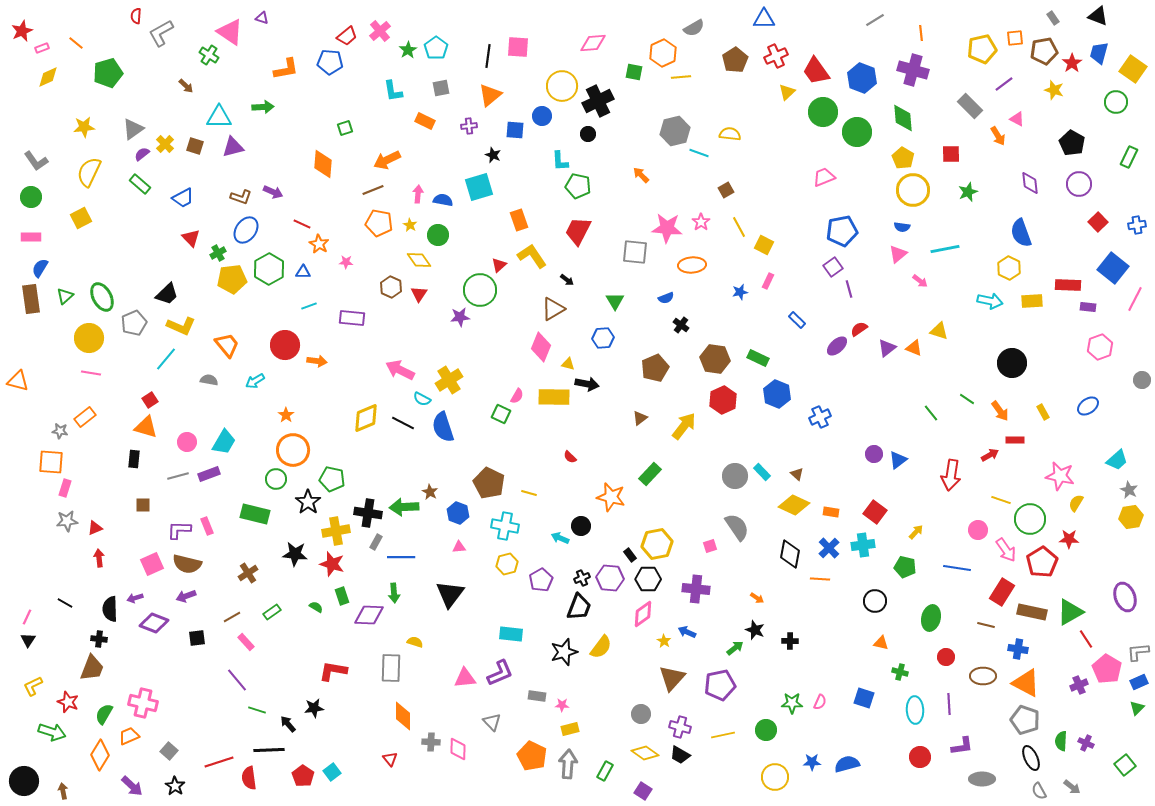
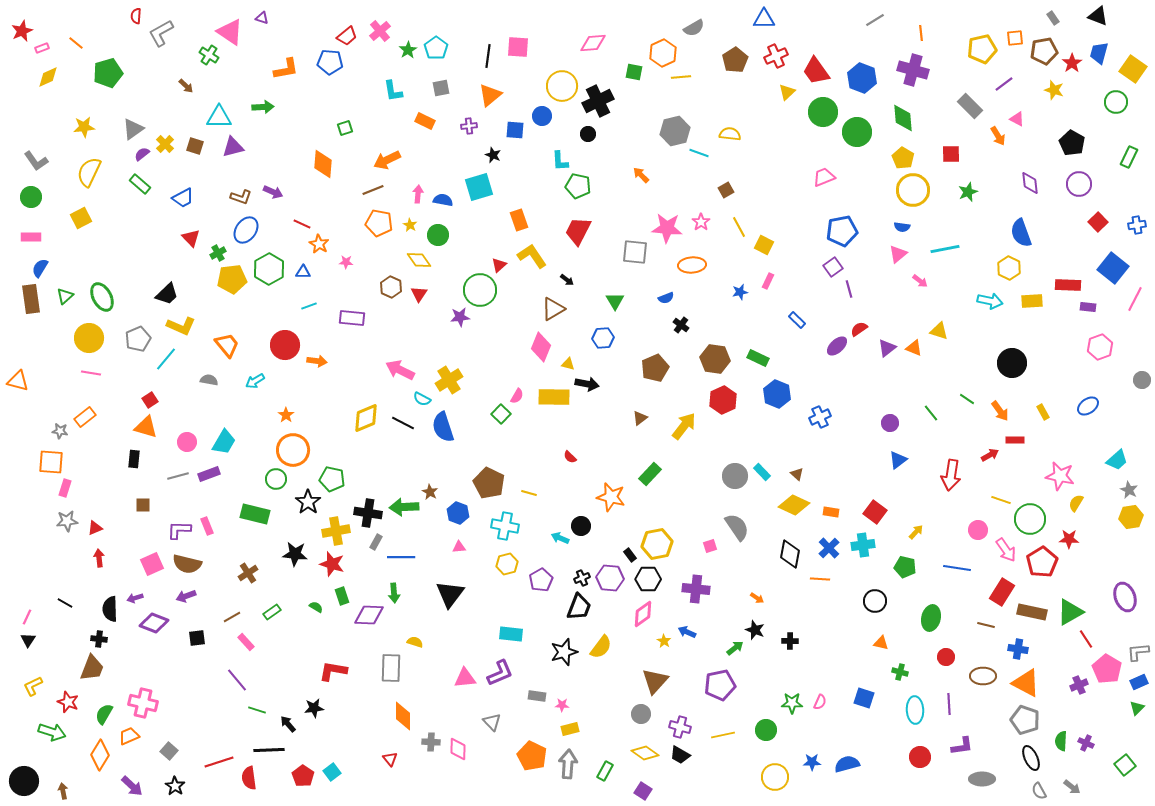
gray pentagon at (134, 323): moved 4 px right, 16 px down
green square at (501, 414): rotated 18 degrees clockwise
purple circle at (874, 454): moved 16 px right, 31 px up
brown triangle at (672, 678): moved 17 px left, 3 px down
